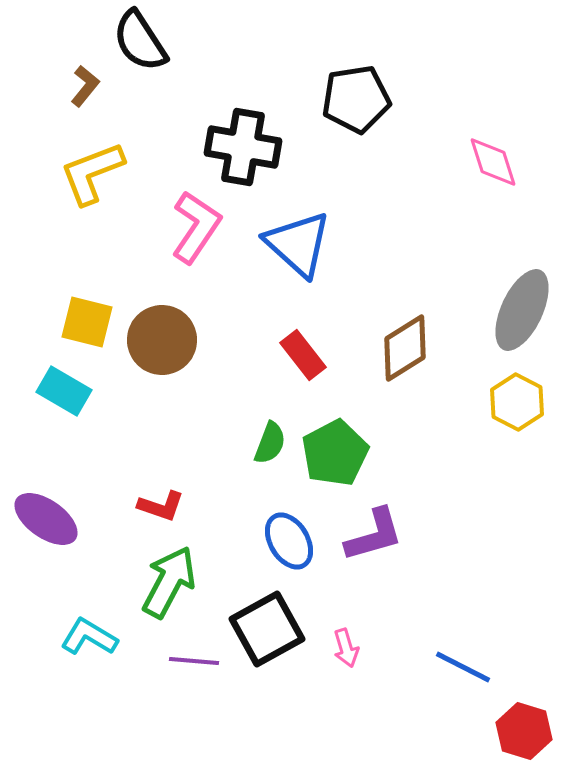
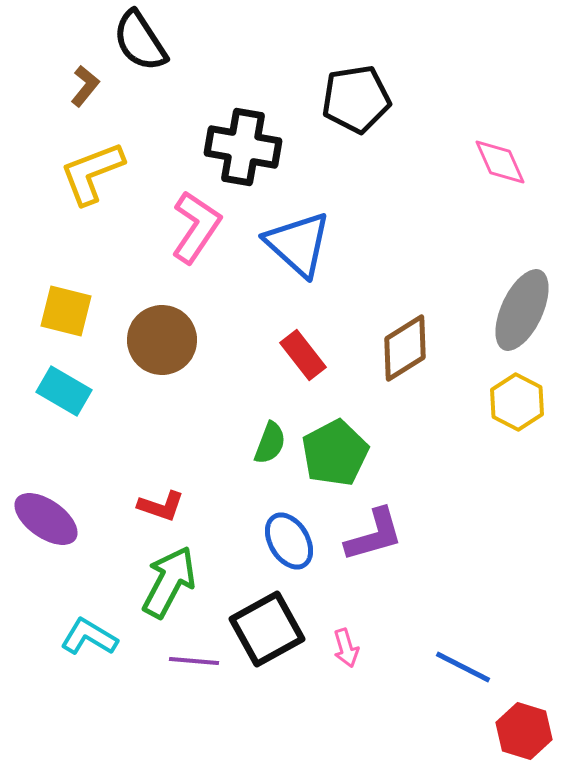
pink diamond: moved 7 px right; rotated 6 degrees counterclockwise
yellow square: moved 21 px left, 11 px up
